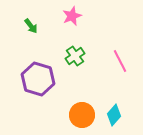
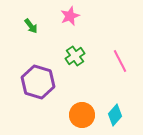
pink star: moved 2 px left
purple hexagon: moved 3 px down
cyan diamond: moved 1 px right
